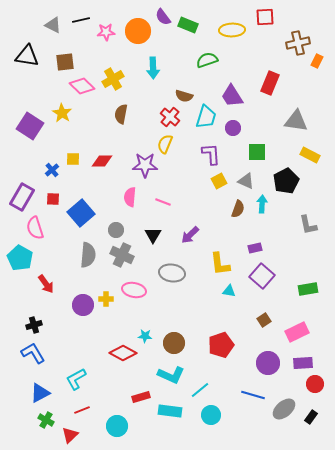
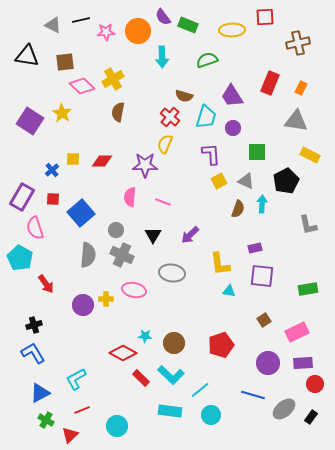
orange rectangle at (317, 61): moved 16 px left, 27 px down
cyan arrow at (153, 68): moved 9 px right, 11 px up
brown semicircle at (121, 114): moved 3 px left, 2 px up
purple square at (30, 126): moved 5 px up
purple square at (262, 276): rotated 35 degrees counterclockwise
cyan L-shape at (171, 375): rotated 20 degrees clockwise
red rectangle at (141, 397): moved 19 px up; rotated 60 degrees clockwise
